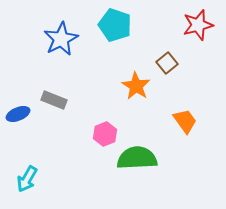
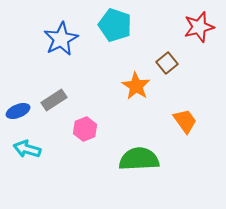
red star: moved 1 px right, 2 px down
gray rectangle: rotated 55 degrees counterclockwise
blue ellipse: moved 3 px up
pink hexagon: moved 20 px left, 5 px up
green semicircle: moved 2 px right, 1 px down
cyan arrow: moved 30 px up; rotated 76 degrees clockwise
